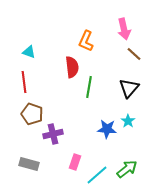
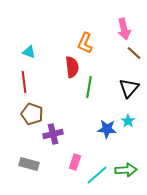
orange L-shape: moved 1 px left, 2 px down
brown line: moved 1 px up
green arrow: moved 1 px left, 1 px down; rotated 35 degrees clockwise
